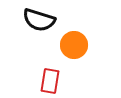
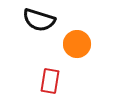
orange circle: moved 3 px right, 1 px up
